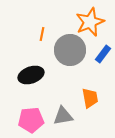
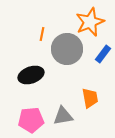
gray circle: moved 3 px left, 1 px up
